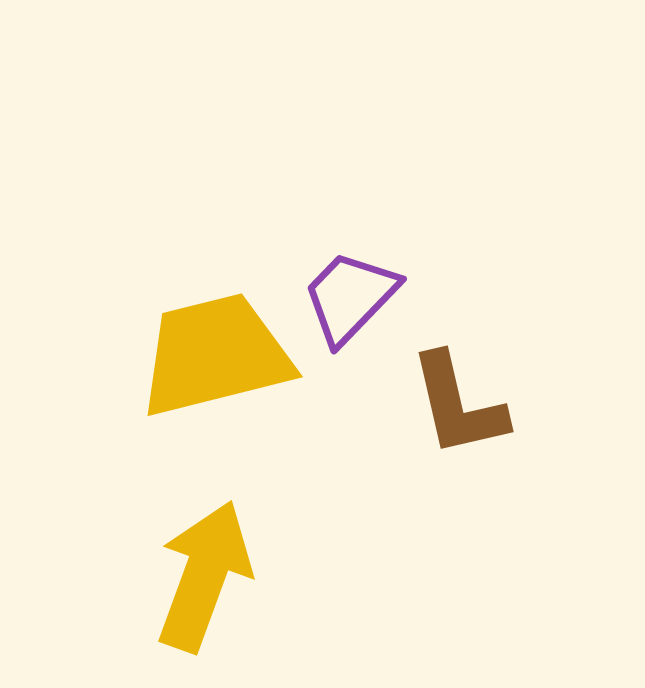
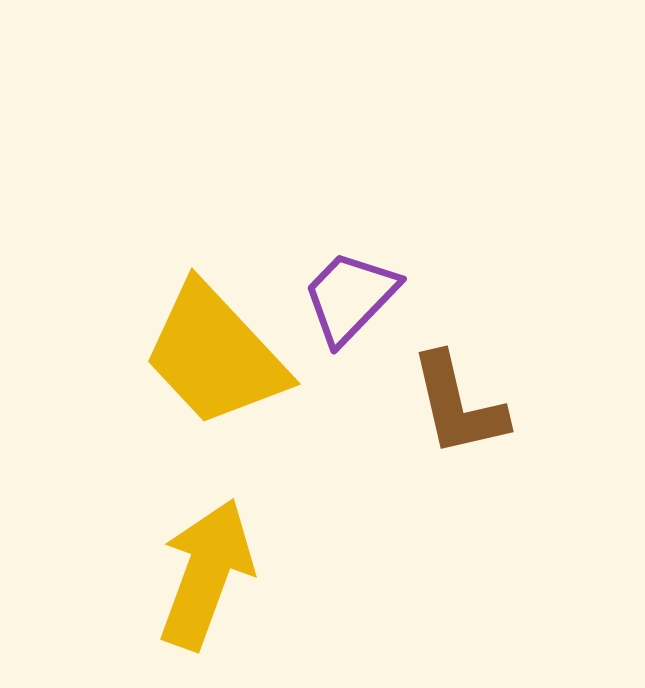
yellow trapezoid: rotated 119 degrees counterclockwise
yellow arrow: moved 2 px right, 2 px up
